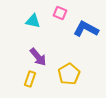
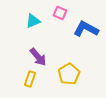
cyan triangle: rotated 35 degrees counterclockwise
